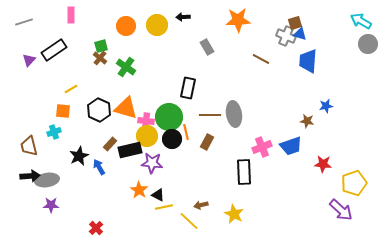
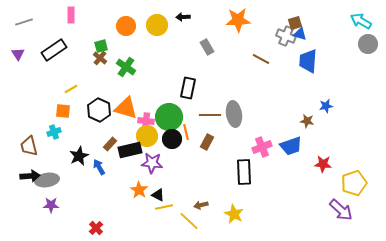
purple triangle at (29, 60): moved 11 px left, 6 px up; rotated 16 degrees counterclockwise
